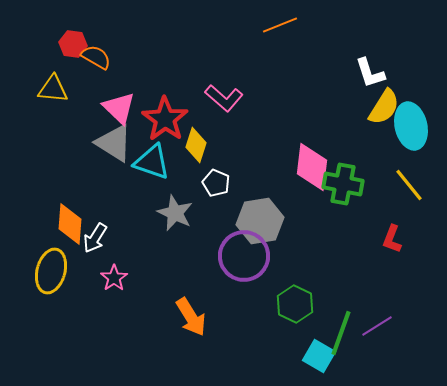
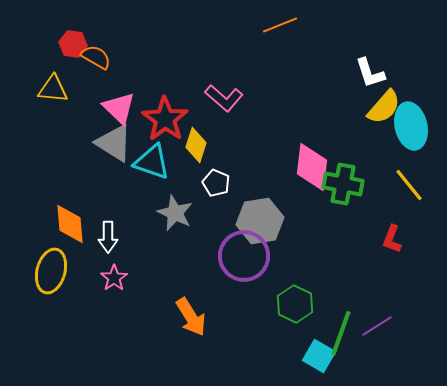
yellow semicircle: rotated 9 degrees clockwise
orange diamond: rotated 9 degrees counterclockwise
white arrow: moved 13 px right, 1 px up; rotated 32 degrees counterclockwise
